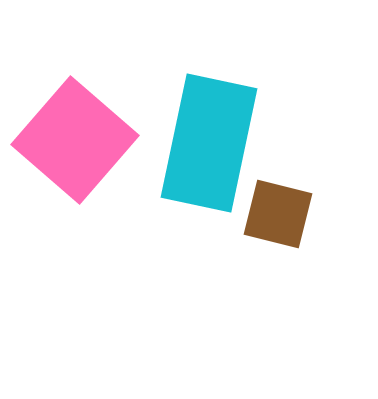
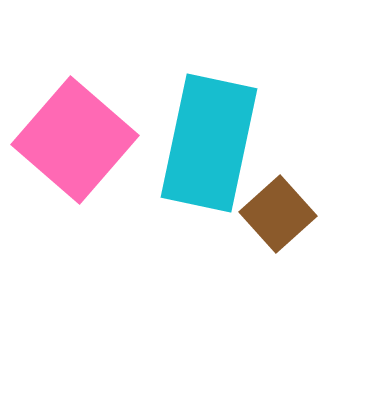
brown square: rotated 34 degrees clockwise
